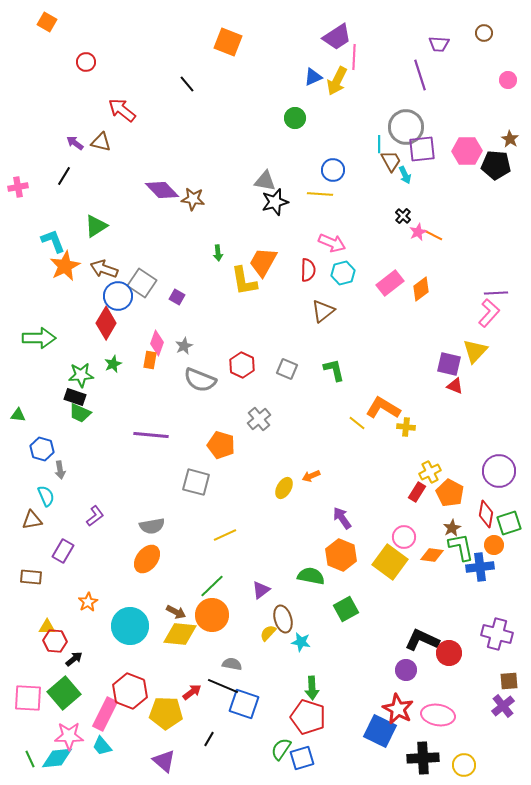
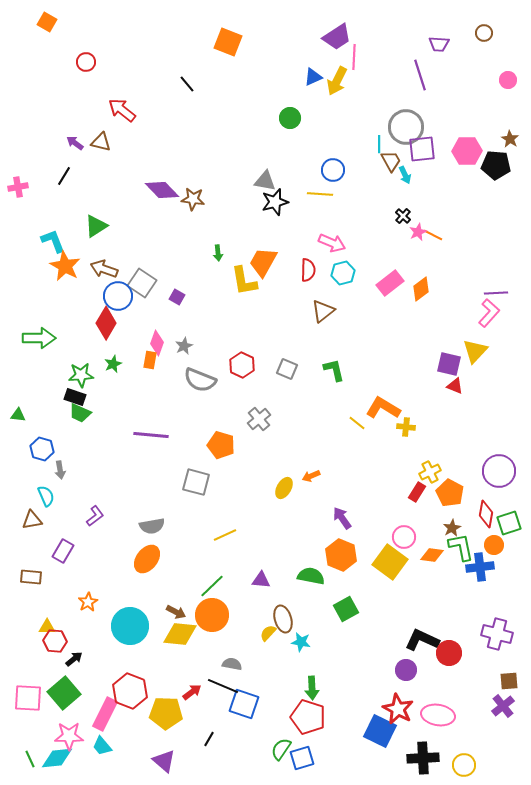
green circle at (295, 118): moved 5 px left
orange star at (65, 266): rotated 16 degrees counterclockwise
purple triangle at (261, 590): moved 10 px up; rotated 42 degrees clockwise
